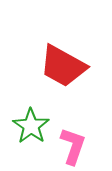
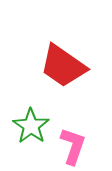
red trapezoid: rotated 6 degrees clockwise
